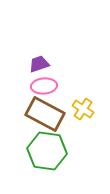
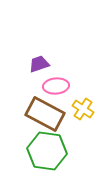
pink ellipse: moved 12 px right
